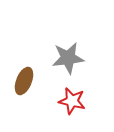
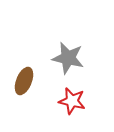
gray star: rotated 20 degrees clockwise
